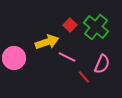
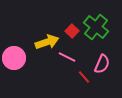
red square: moved 2 px right, 6 px down
